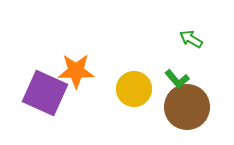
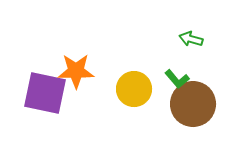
green arrow: rotated 15 degrees counterclockwise
purple square: rotated 12 degrees counterclockwise
brown circle: moved 6 px right, 3 px up
